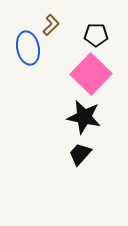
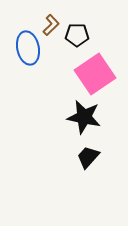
black pentagon: moved 19 px left
pink square: moved 4 px right; rotated 12 degrees clockwise
black trapezoid: moved 8 px right, 3 px down
